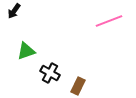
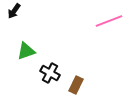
brown rectangle: moved 2 px left, 1 px up
